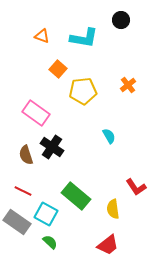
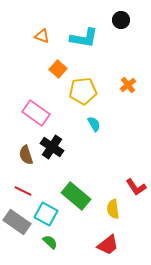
cyan semicircle: moved 15 px left, 12 px up
